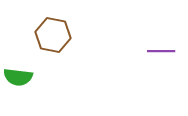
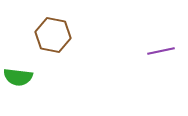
purple line: rotated 12 degrees counterclockwise
